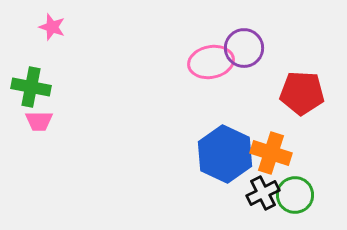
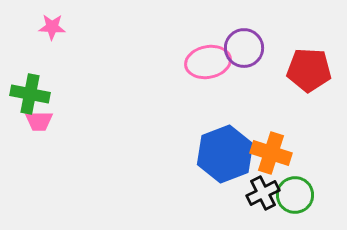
pink star: rotated 16 degrees counterclockwise
pink ellipse: moved 3 px left
green cross: moved 1 px left, 7 px down
red pentagon: moved 7 px right, 23 px up
blue hexagon: rotated 14 degrees clockwise
